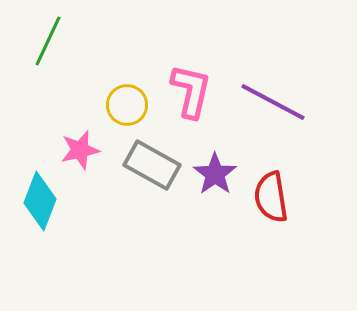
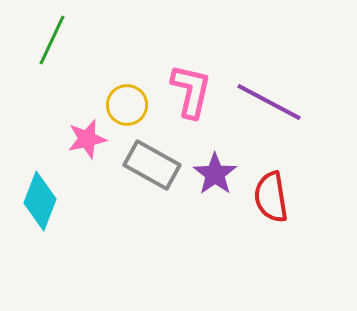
green line: moved 4 px right, 1 px up
purple line: moved 4 px left
pink star: moved 7 px right, 11 px up
